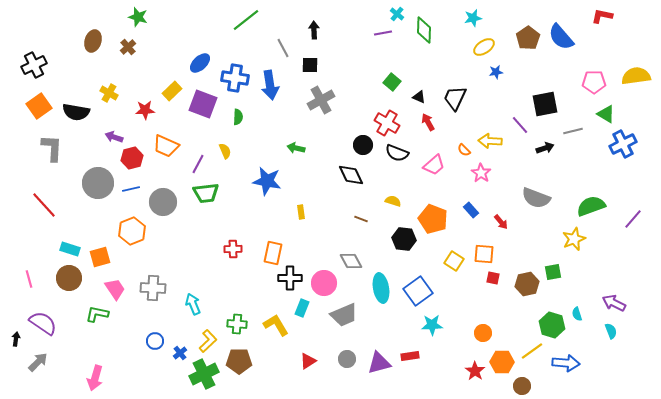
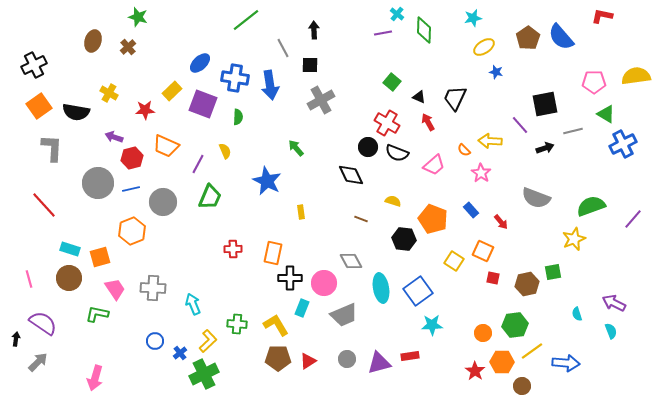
blue star at (496, 72): rotated 24 degrees clockwise
black circle at (363, 145): moved 5 px right, 2 px down
green arrow at (296, 148): rotated 36 degrees clockwise
blue star at (267, 181): rotated 16 degrees clockwise
green trapezoid at (206, 193): moved 4 px right, 4 px down; rotated 60 degrees counterclockwise
orange square at (484, 254): moved 1 px left, 3 px up; rotated 20 degrees clockwise
green hexagon at (552, 325): moved 37 px left; rotated 25 degrees counterclockwise
brown pentagon at (239, 361): moved 39 px right, 3 px up
